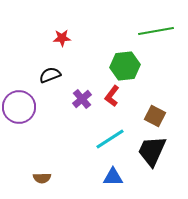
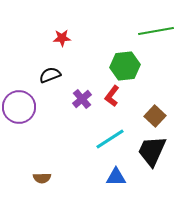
brown square: rotated 15 degrees clockwise
blue triangle: moved 3 px right
